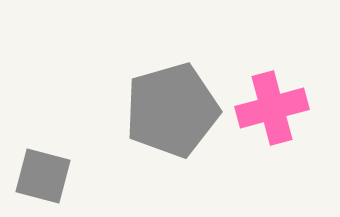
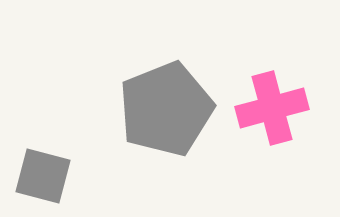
gray pentagon: moved 6 px left, 1 px up; rotated 6 degrees counterclockwise
